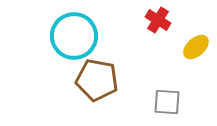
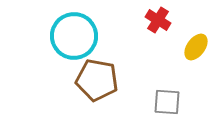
yellow ellipse: rotated 12 degrees counterclockwise
